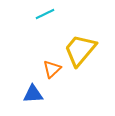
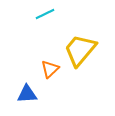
orange triangle: moved 2 px left
blue triangle: moved 6 px left
